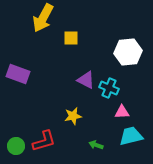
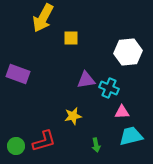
purple triangle: rotated 36 degrees counterclockwise
green arrow: rotated 120 degrees counterclockwise
